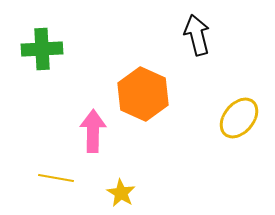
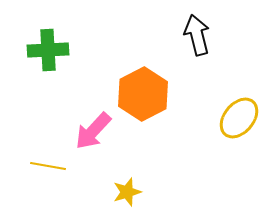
green cross: moved 6 px right, 1 px down
orange hexagon: rotated 9 degrees clockwise
pink arrow: rotated 138 degrees counterclockwise
yellow line: moved 8 px left, 12 px up
yellow star: moved 6 px right, 1 px up; rotated 24 degrees clockwise
